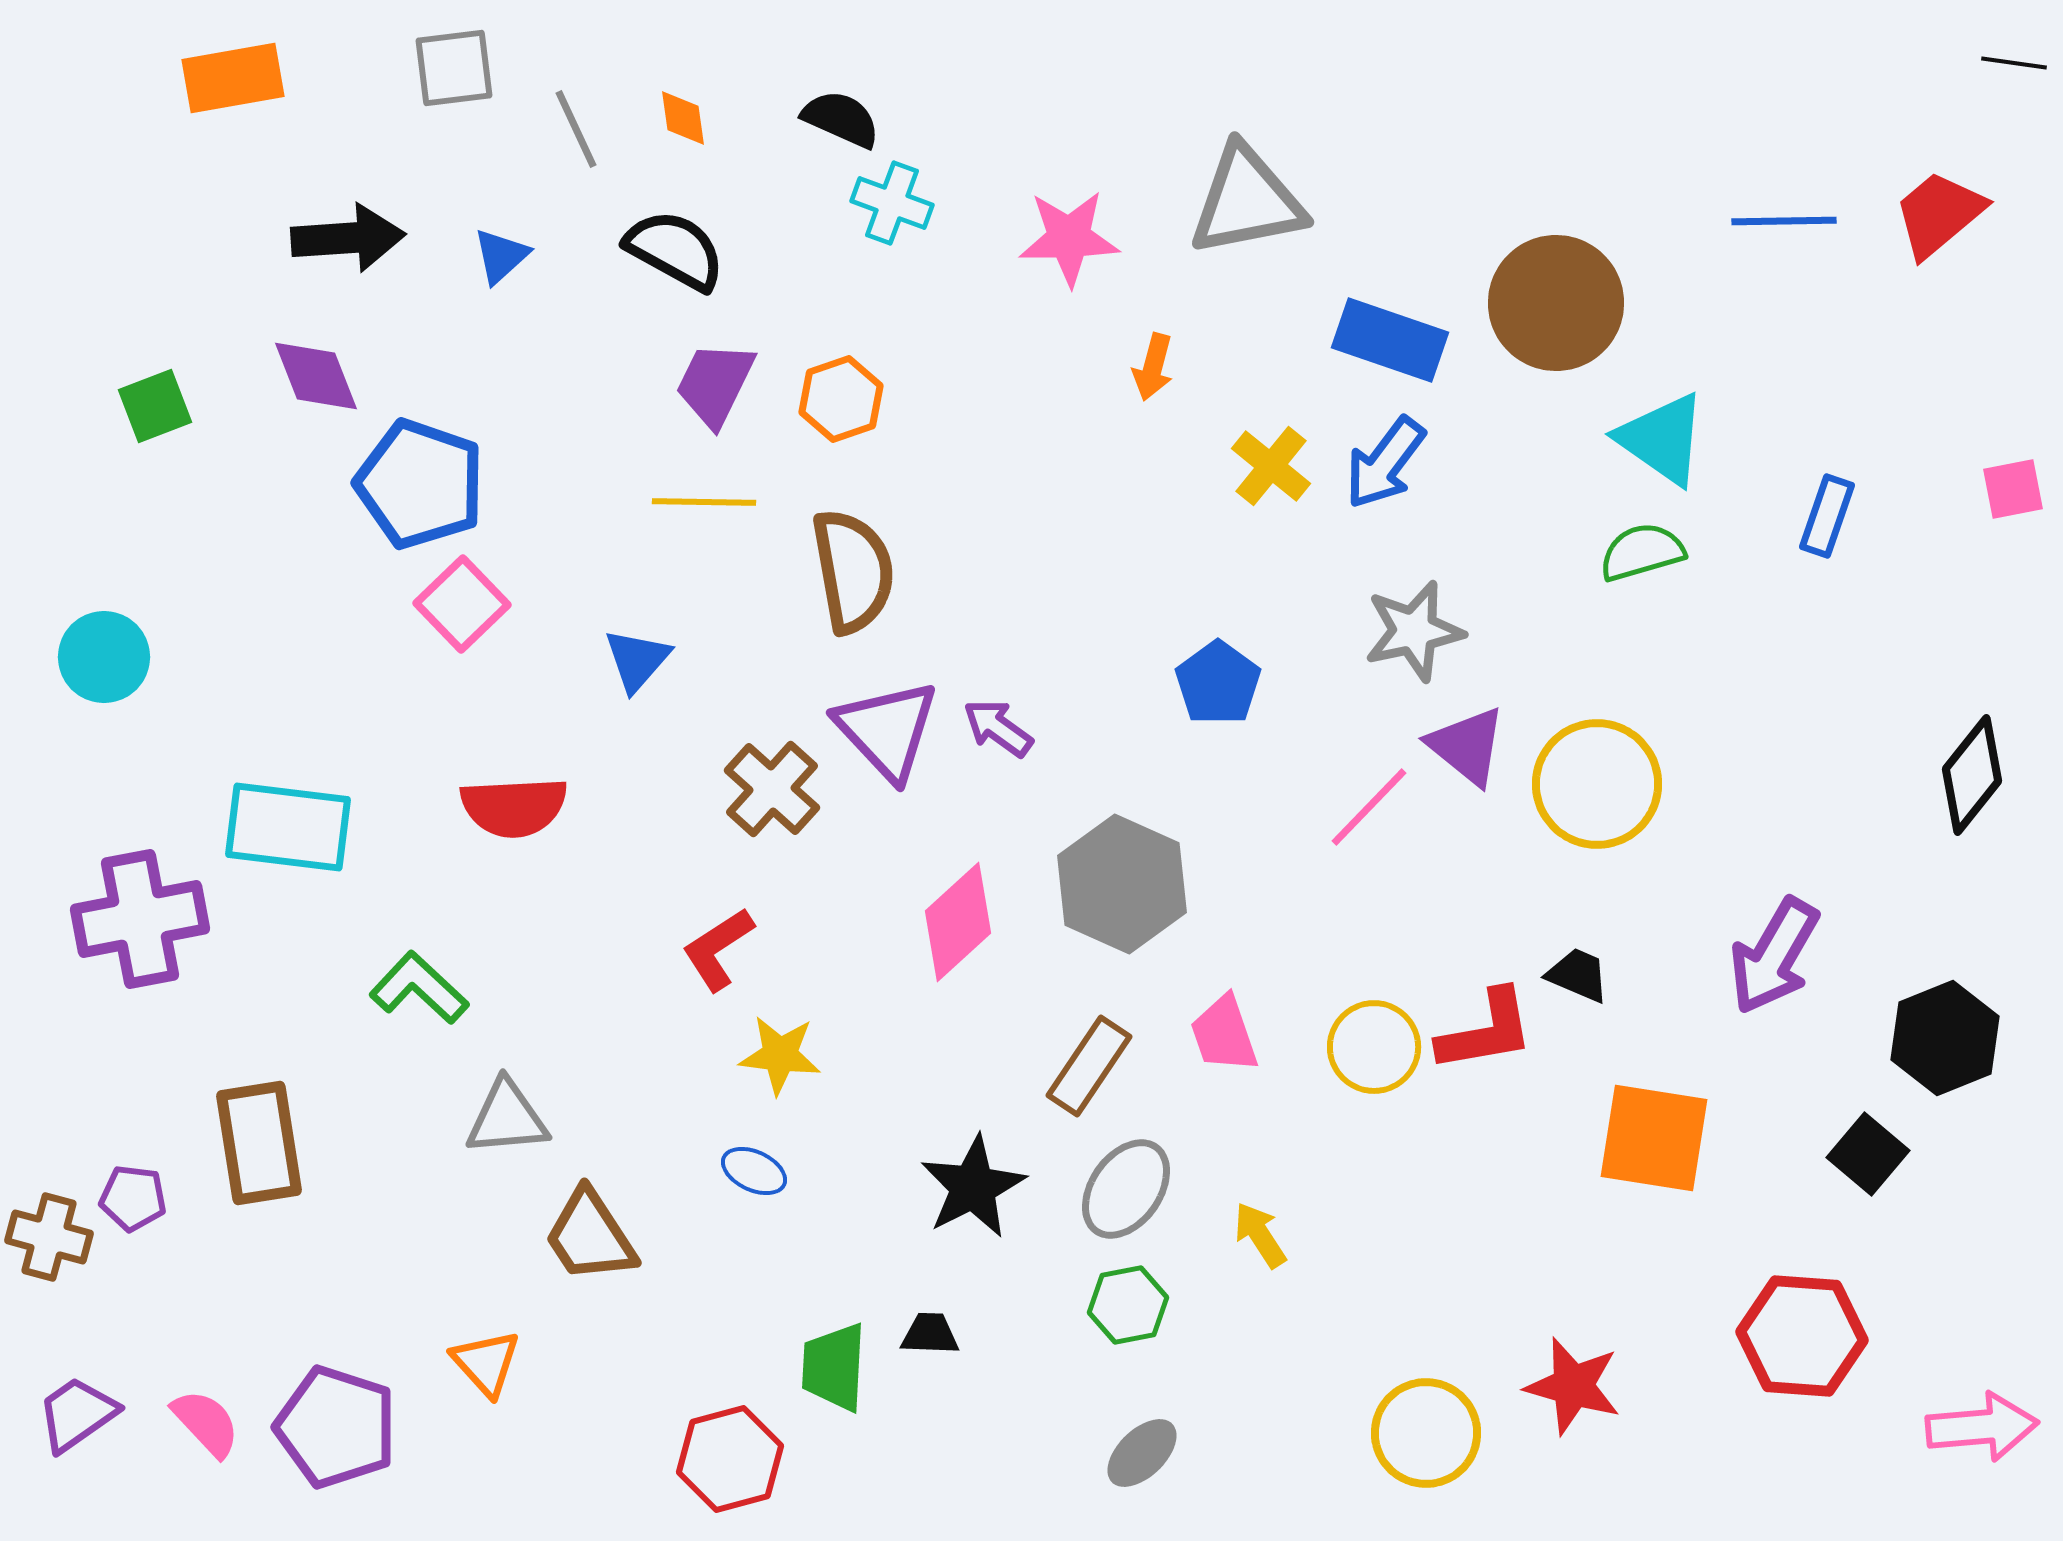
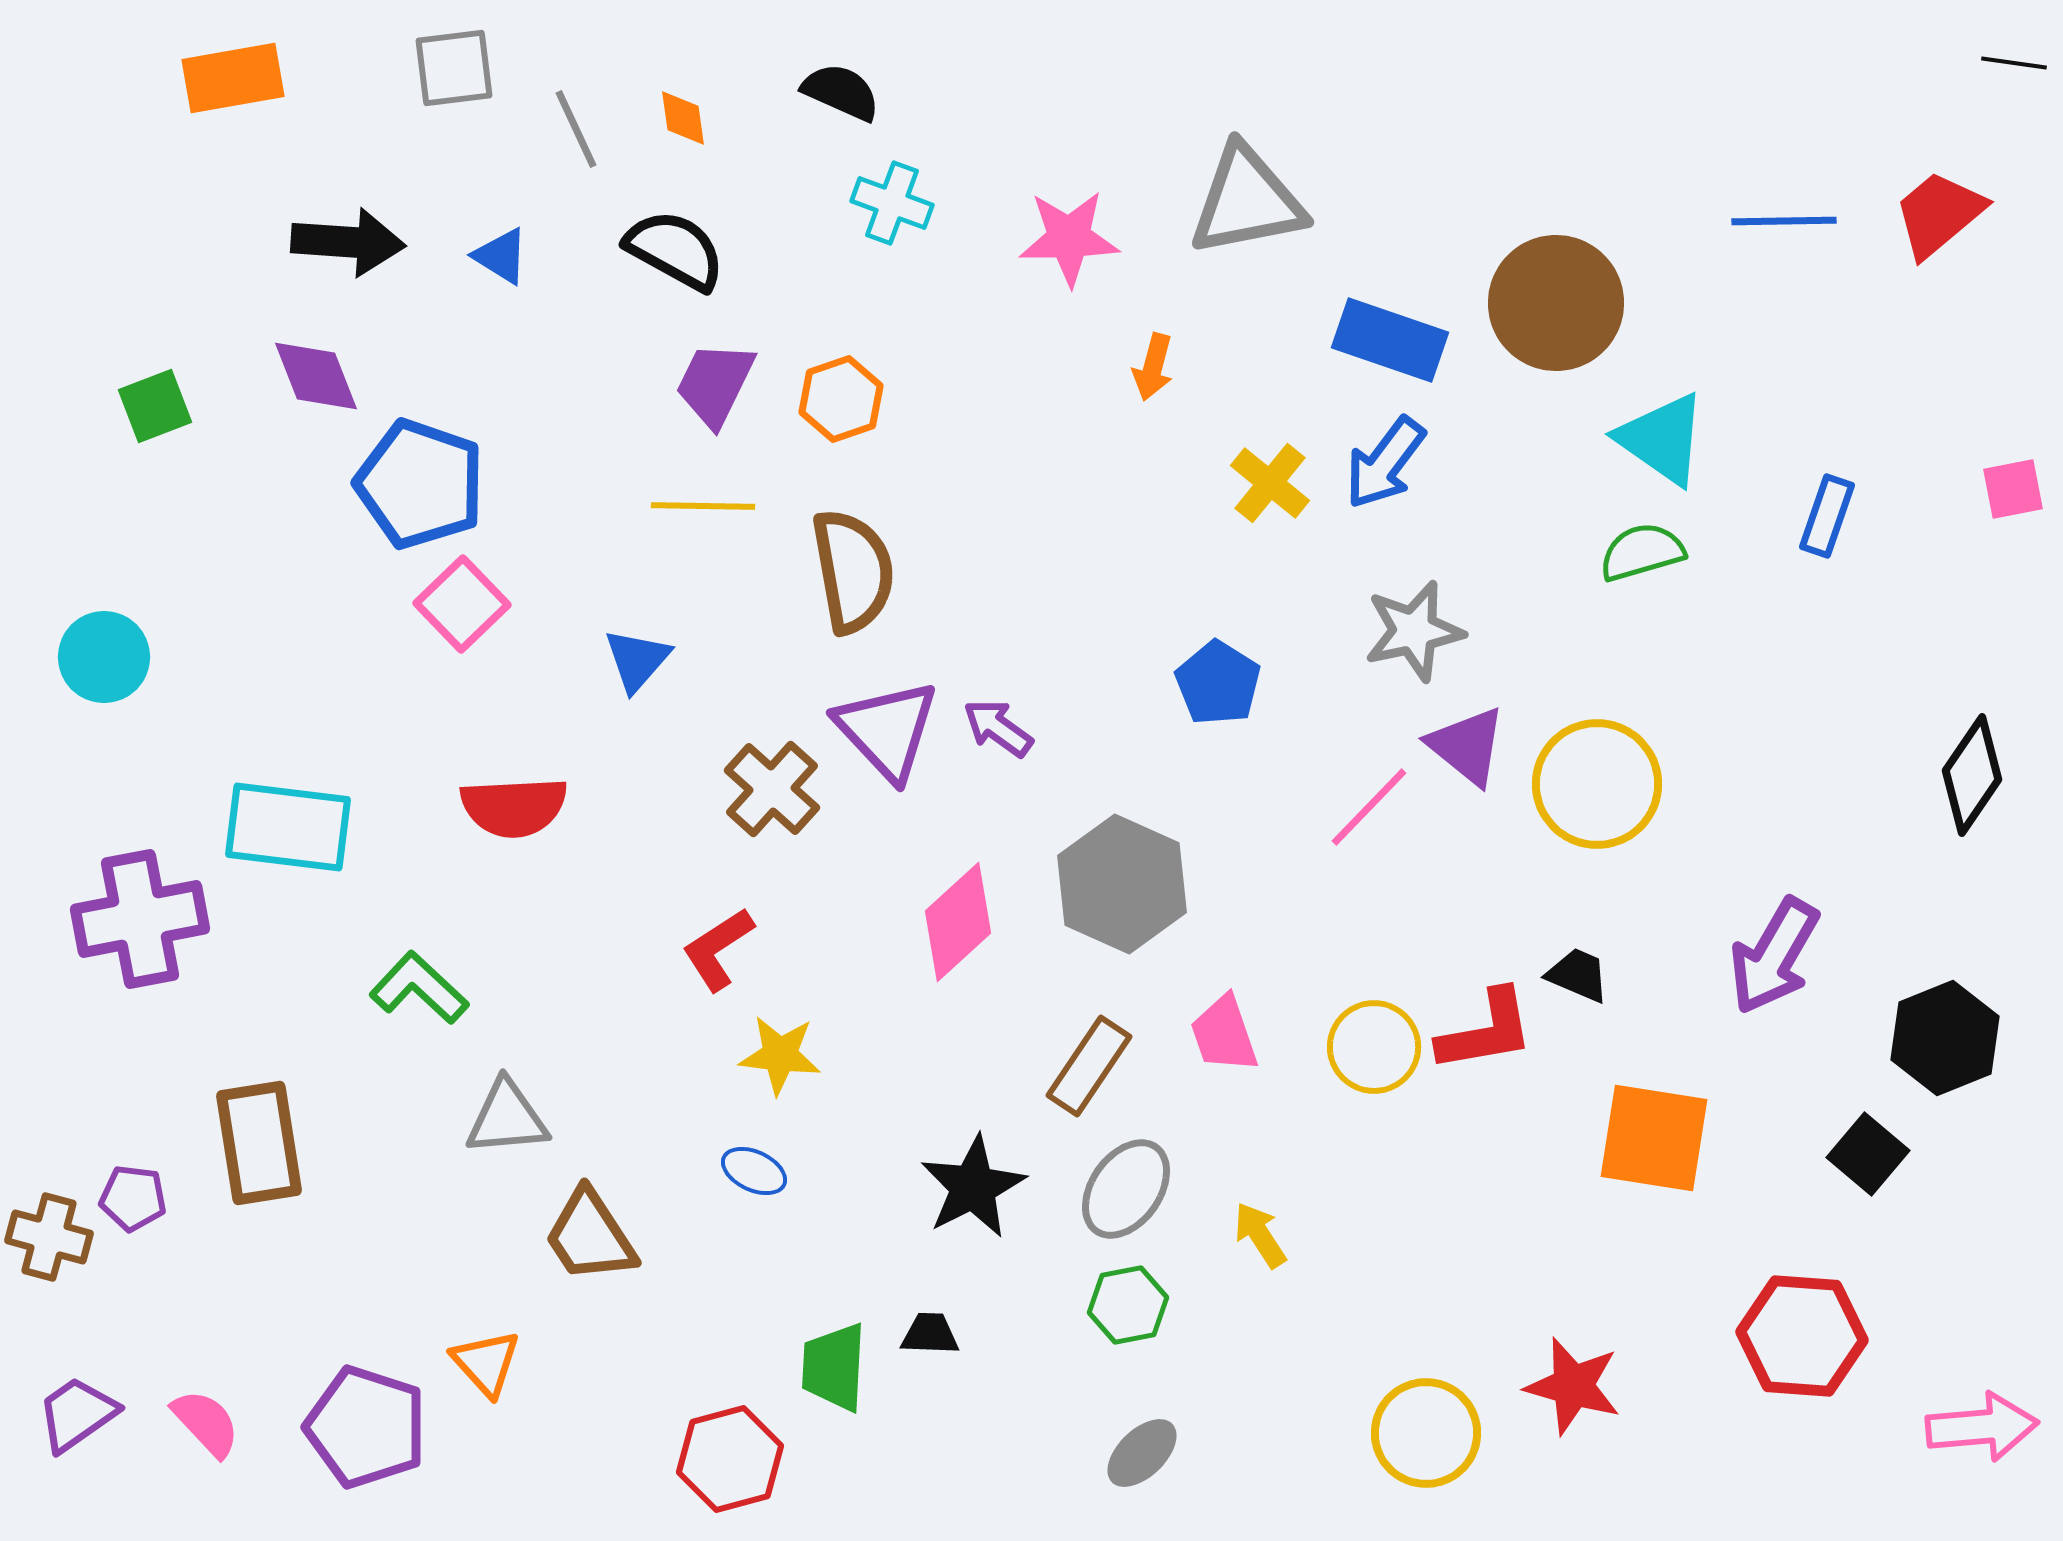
black semicircle at (841, 119): moved 27 px up
black arrow at (348, 238): moved 4 px down; rotated 8 degrees clockwise
blue triangle at (501, 256): rotated 46 degrees counterclockwise
yellow cross at (1271, 466): moved 1 px left, 17 px down
yellow line at (704, 502): moved 1 px left, 4 px down
blue pentagon at (1218, 683): rotated 4 degrees counterclockwise
black diamond at (1972, 775): rotated 4 degrees counterclockwise
purple pentagon at (336, 1427): moved 30 px right
